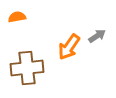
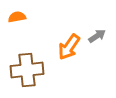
brown cross: moved 2 px down
